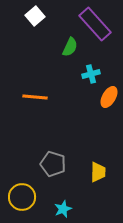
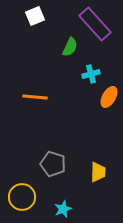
white square: rotated 18 degrees clockwise
